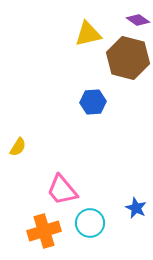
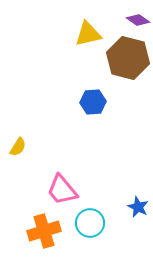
blue star: moved 2 px right, 1 px up
